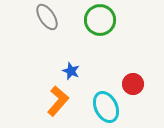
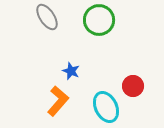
green circle: moved 1 px left
red circle: moved 2 px down
